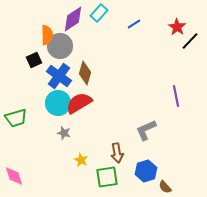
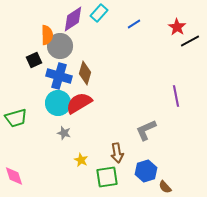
black line: rotated 18 degrees clockwise
blue cross: rotated 20 degrees counterclockwise
